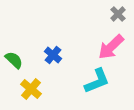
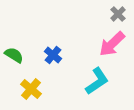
pink arrow: moved 1 px right, 3 px up
green semicircle: moved 5 px up; rotated 12 degrees counterclockwise
cyan L-shape: rotated 12 degrees counterclockwise
